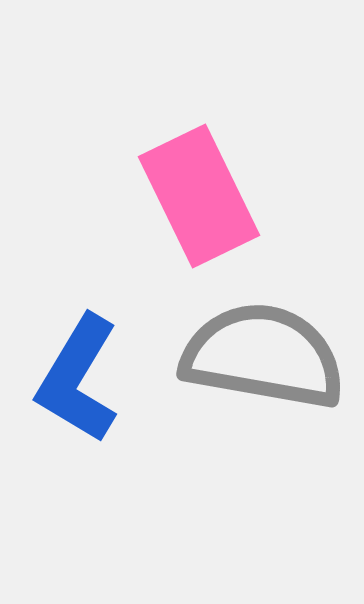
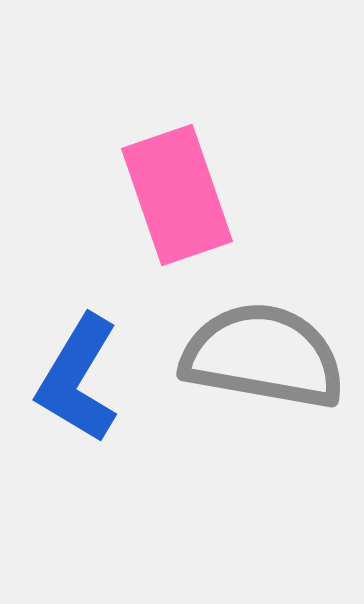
pink rectangle: moved 22 px left, 1 px up; rotated 7 degrees clockwise
